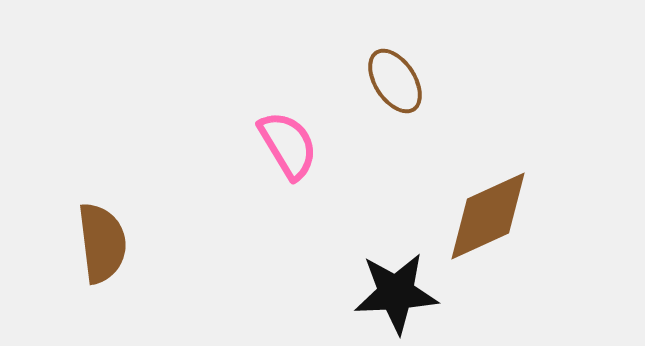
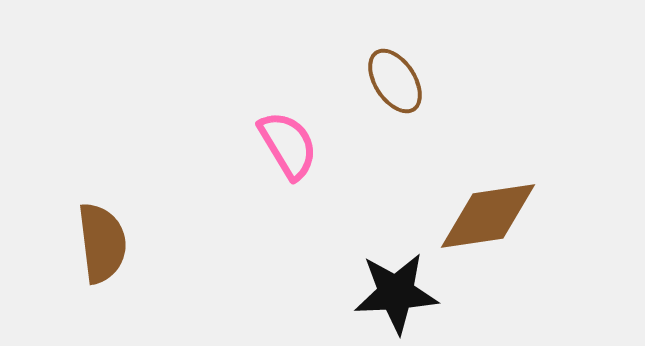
brown diamond: rotated 16 degrees clockwise
